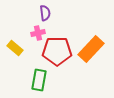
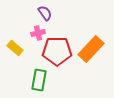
purple semicircle: rotated 28 degrees counterclockwise
